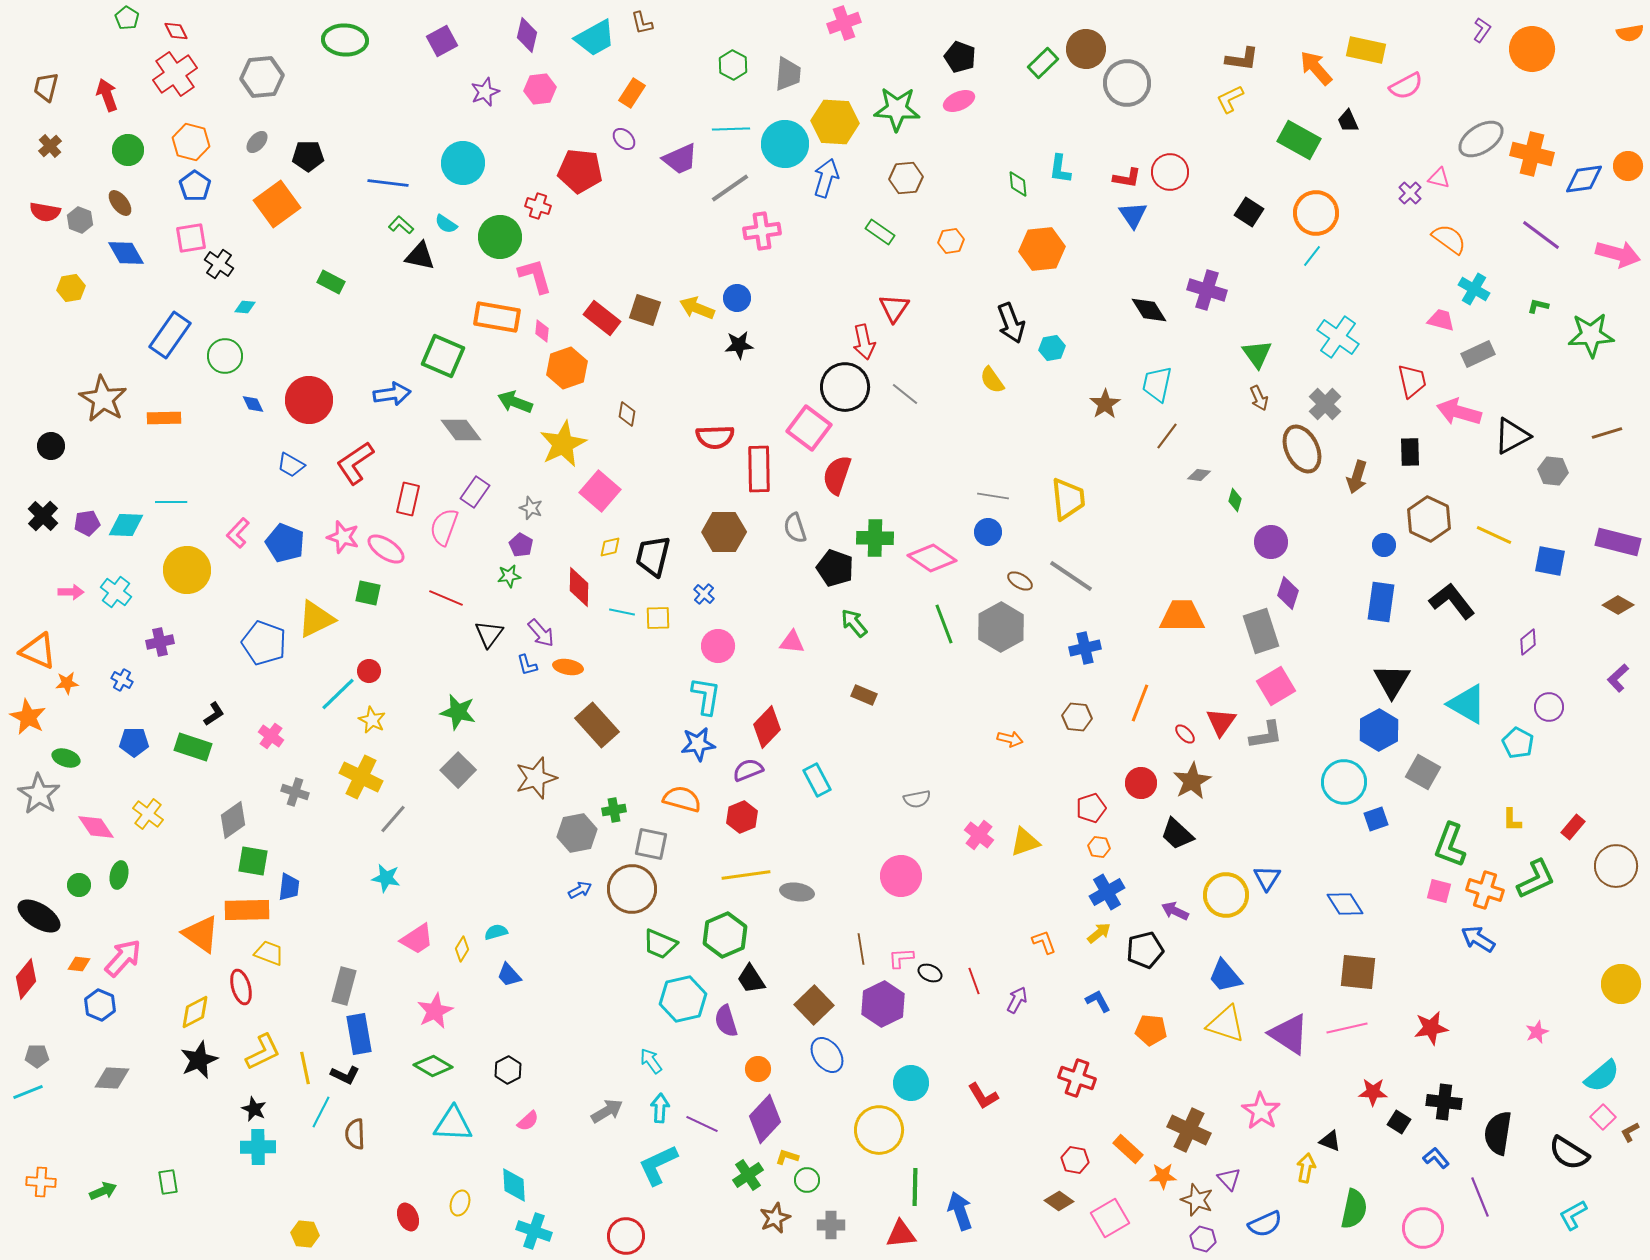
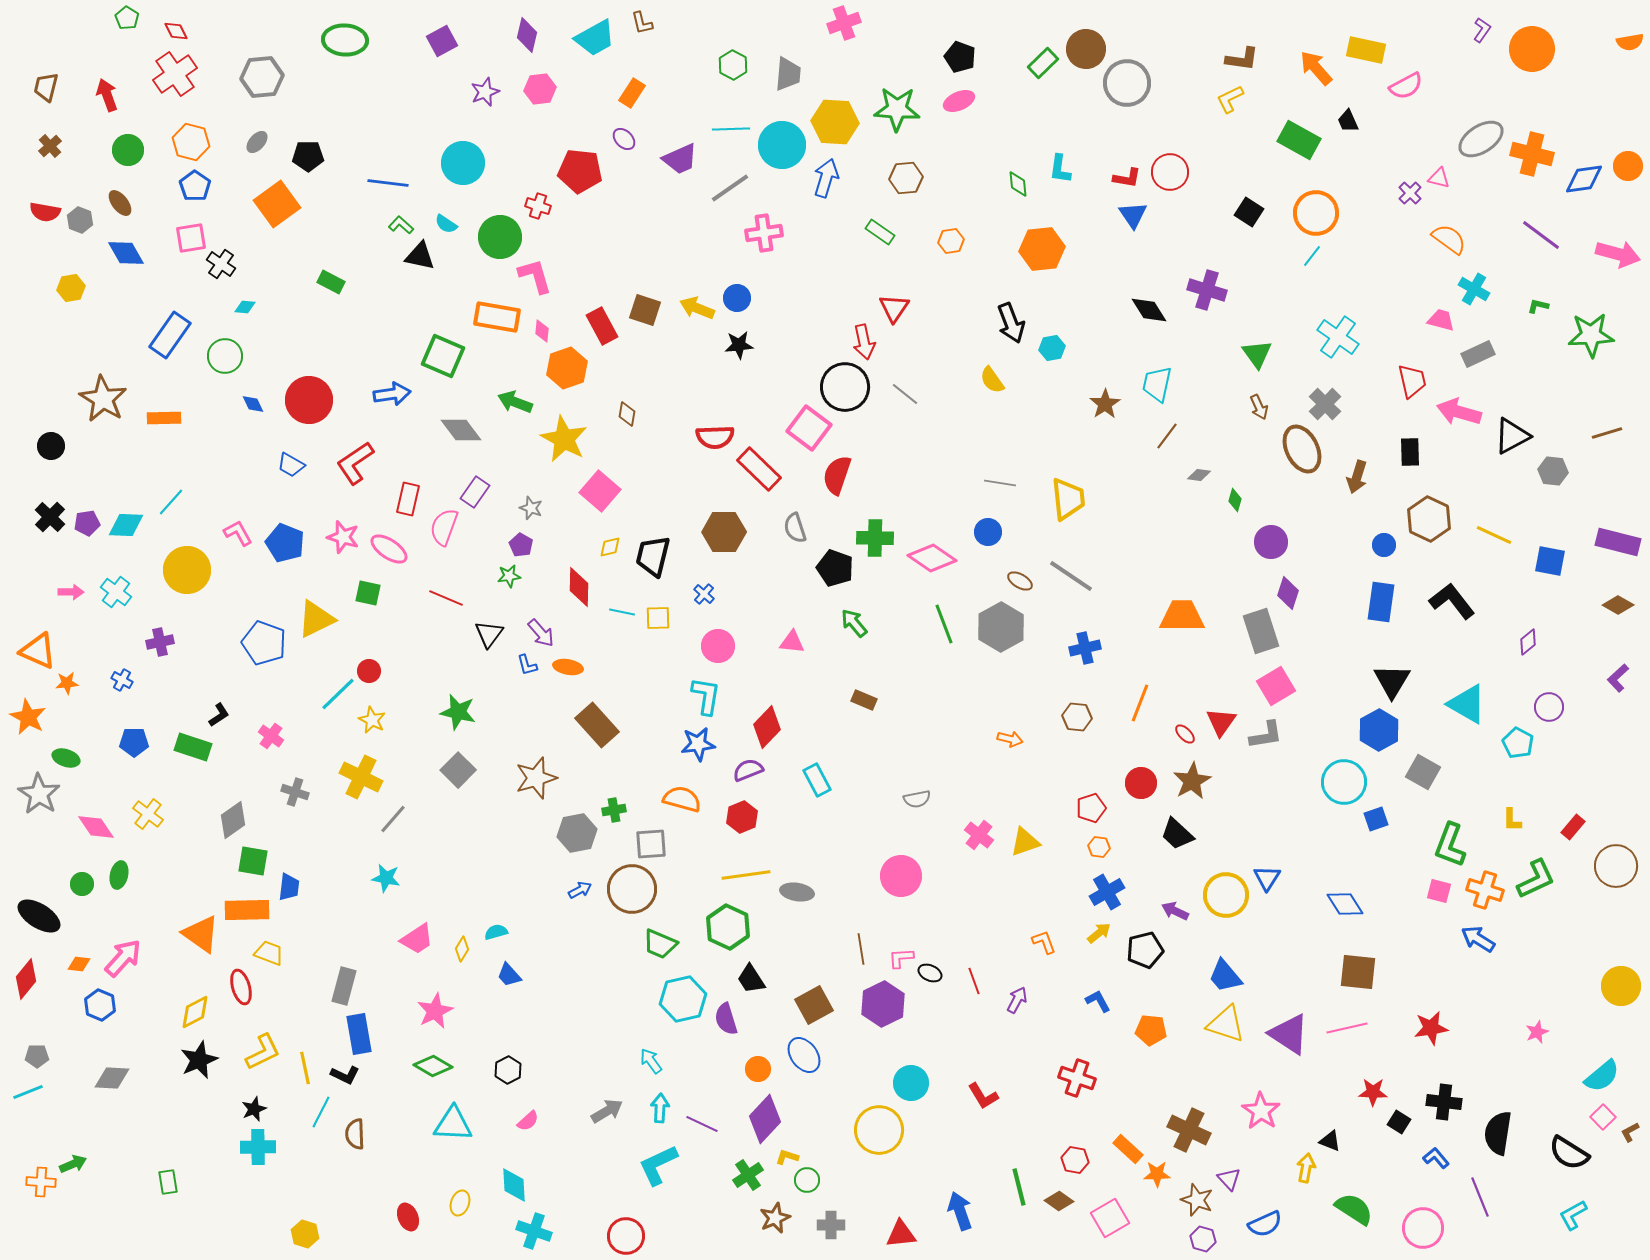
orange semicircle at (1630, 33): moved 9 px down
cyan circle at (785, 144): moved 3 px left, 1 px down
pink cross at (762, 231): moved 2 px right, 2 px down
black cross at (219, 264): moved 2 px right
red rectangle at (602, 318): moved 8 px down; rotated 24 degrees clockwise
brown arrow at (1259, 398): moved 9 px down
yellow star at (563, 444): moved 1 px right, 5 px up; rotated 18 degrees counterclockwise
red rectangle at (759, 469): rotated 45 degrees counterclockwise
gray line at (993, 496): moved 7 px right, 13 px up
cyan line at (171, 502): rotated 48 degrees counterclockwise
black cross at (43, 516): moved 7 px right, 1 px down
pink L-shape at (238, 533): rotated 108 degrees clockwise
pink ellipse at (386, 549): moved 3 px right
brown rectangle at (864, 695): moved 5 px down
black L-shape at (214, 714): moved 5 px right, 1 px down
gray square at (651, 844): rotated 16 degrees counterclockwise
green circle at (79, 885): moved 3 px right, 1 px up
green hexagon at (725, 935): moved 3 px right, 8 px up; rotated 12 degrees counterclockwise
yellow circle at (1621, 984): moved 2 px down
brown square at (814, 1005): rotated 15 degrees clockwise
purple semicircle at (726, 1021): moved 2 px up
blue ellipse at (827, 1055): moved 23 px left
black star at (254, 1109): rotated 25 degrees clockwise
orange star at (1163, 1176): moved 6 px left, 2 px up
green line at (915, 1187): moved 104 px right; rotated 15 degrees counterclockwise
green arrow at (103, 1191): moved 30 px left, 27 px up
green semicircle at (1354, 1209): rotated 69 degrees counterclockwise
yellow hexagon at (305, 1234): rotated 12 degrees clockwise
